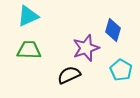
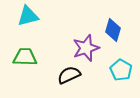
cyan triangle: rotated 10 degrees clockwise
green trapezoid: moved 4 px left, 7 px down
